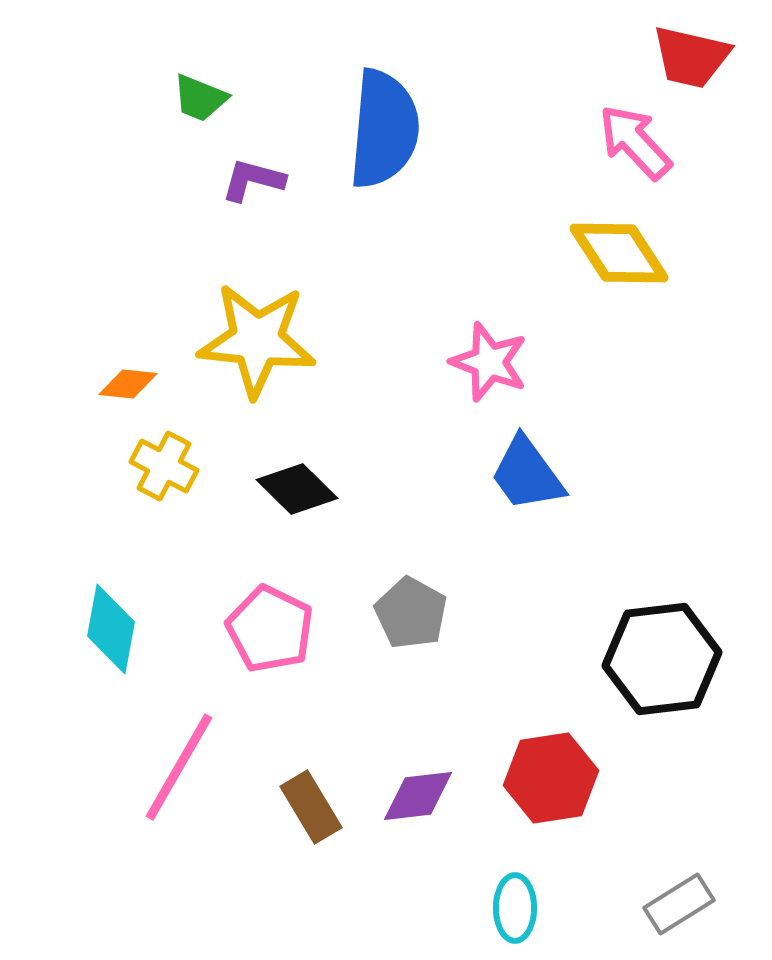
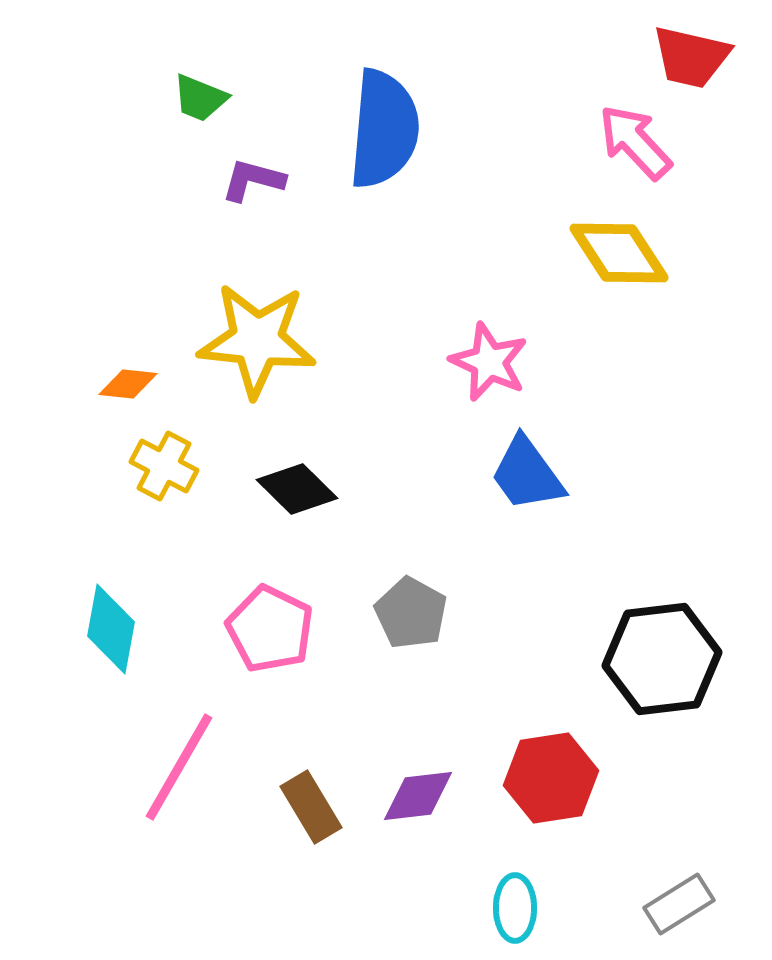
pink star: rotated 4 degrees clockwise
